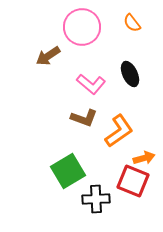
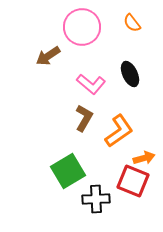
brown L-shape: rotated 80 degrees counterclockwise
